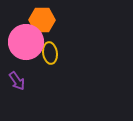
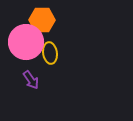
purple arrow: moved 14 px right, 1 px up
